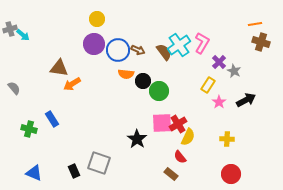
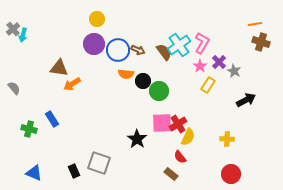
gray cross: moved 3 px right; rotated 24 degrees counterclockwise
cyan arrow: rotated 64 degrees clockwise
pink star: moved 19 px left, 36 px up
